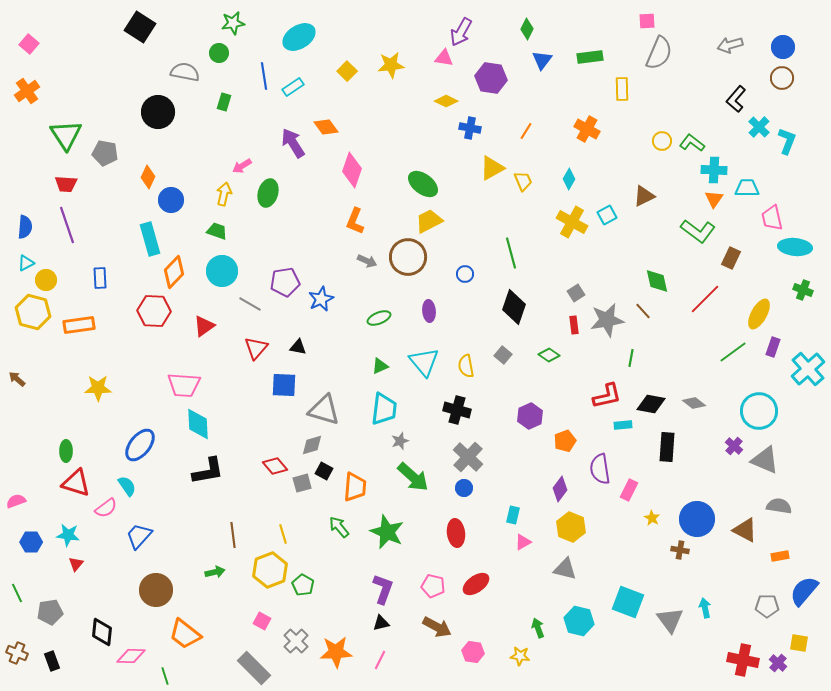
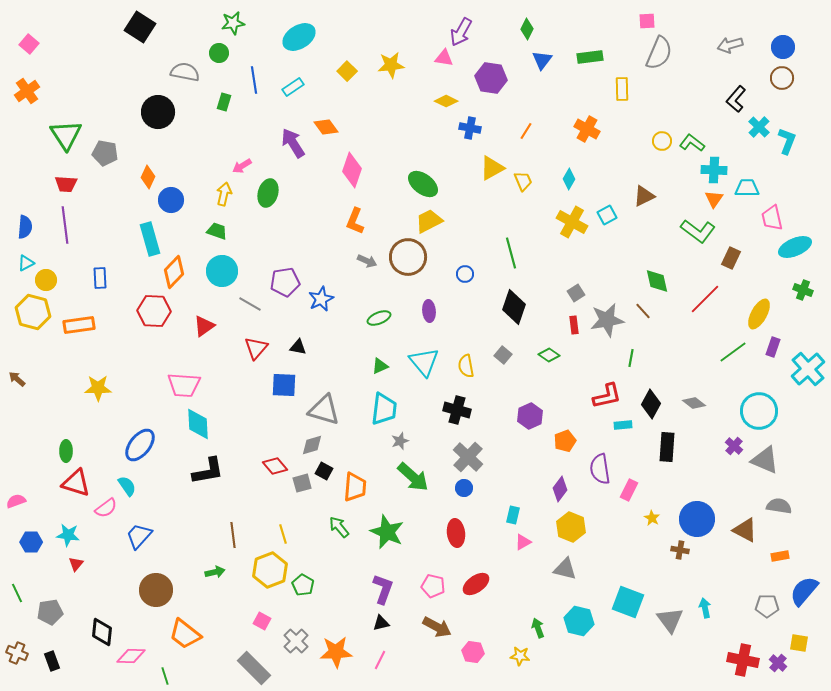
blue line at (264, 76): moved 10 px left, 4 px down
purple line at (67, 225): moved 2 px left; rotated 12 degrees clockwise
cyan ellipse at (795, 247): rotated 28 degrees counterclockwise
black diamond at (651, 404): rotated 72 degrees counterclockwise
